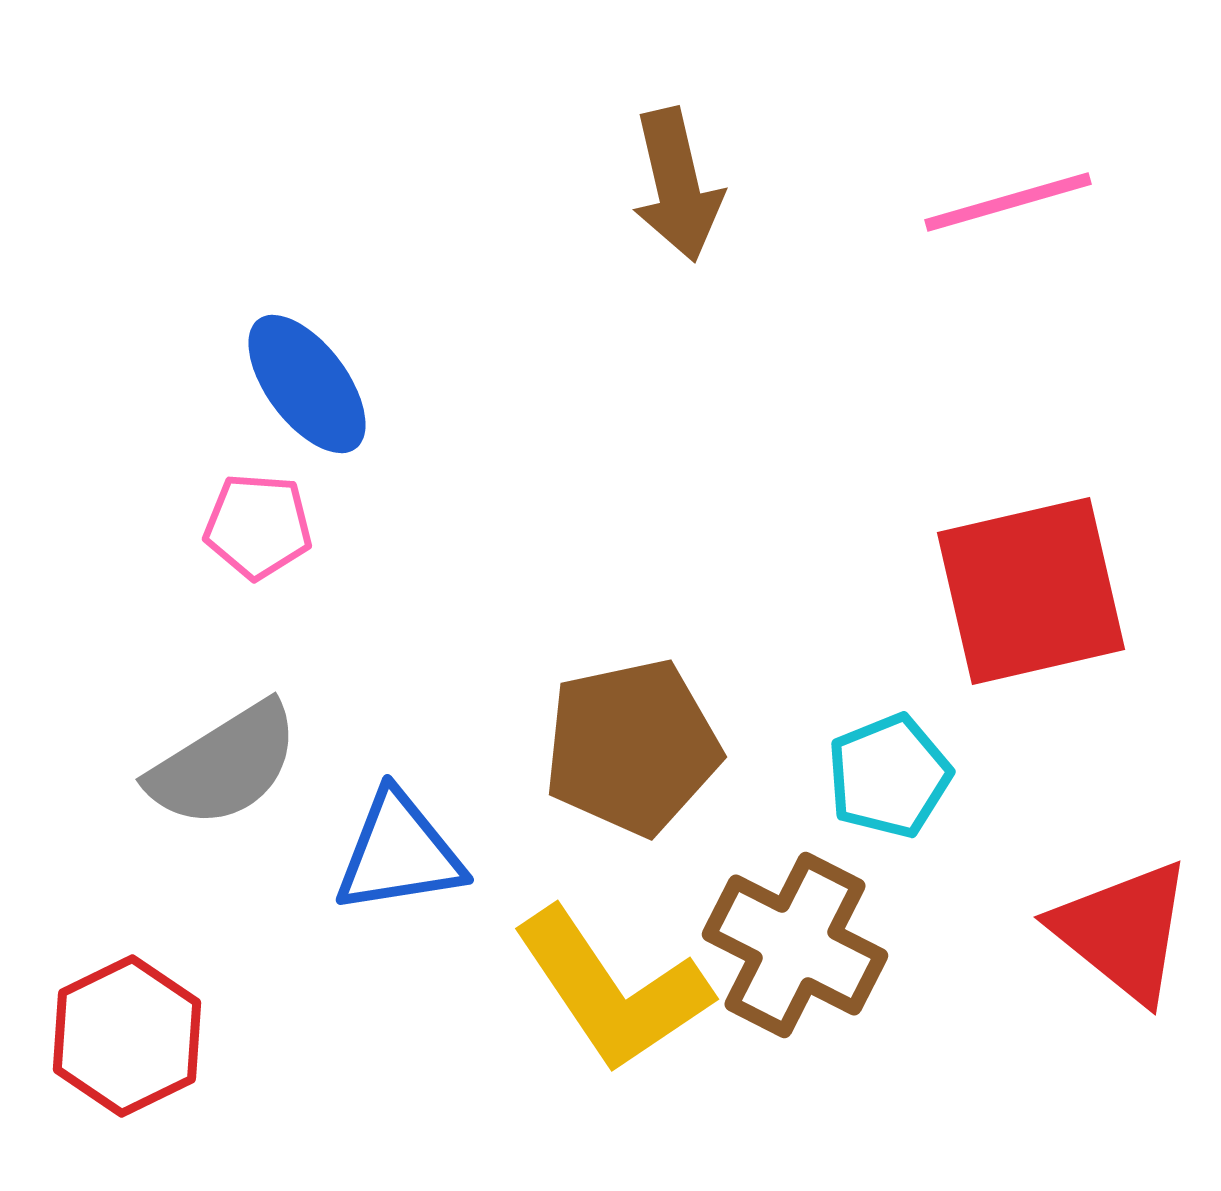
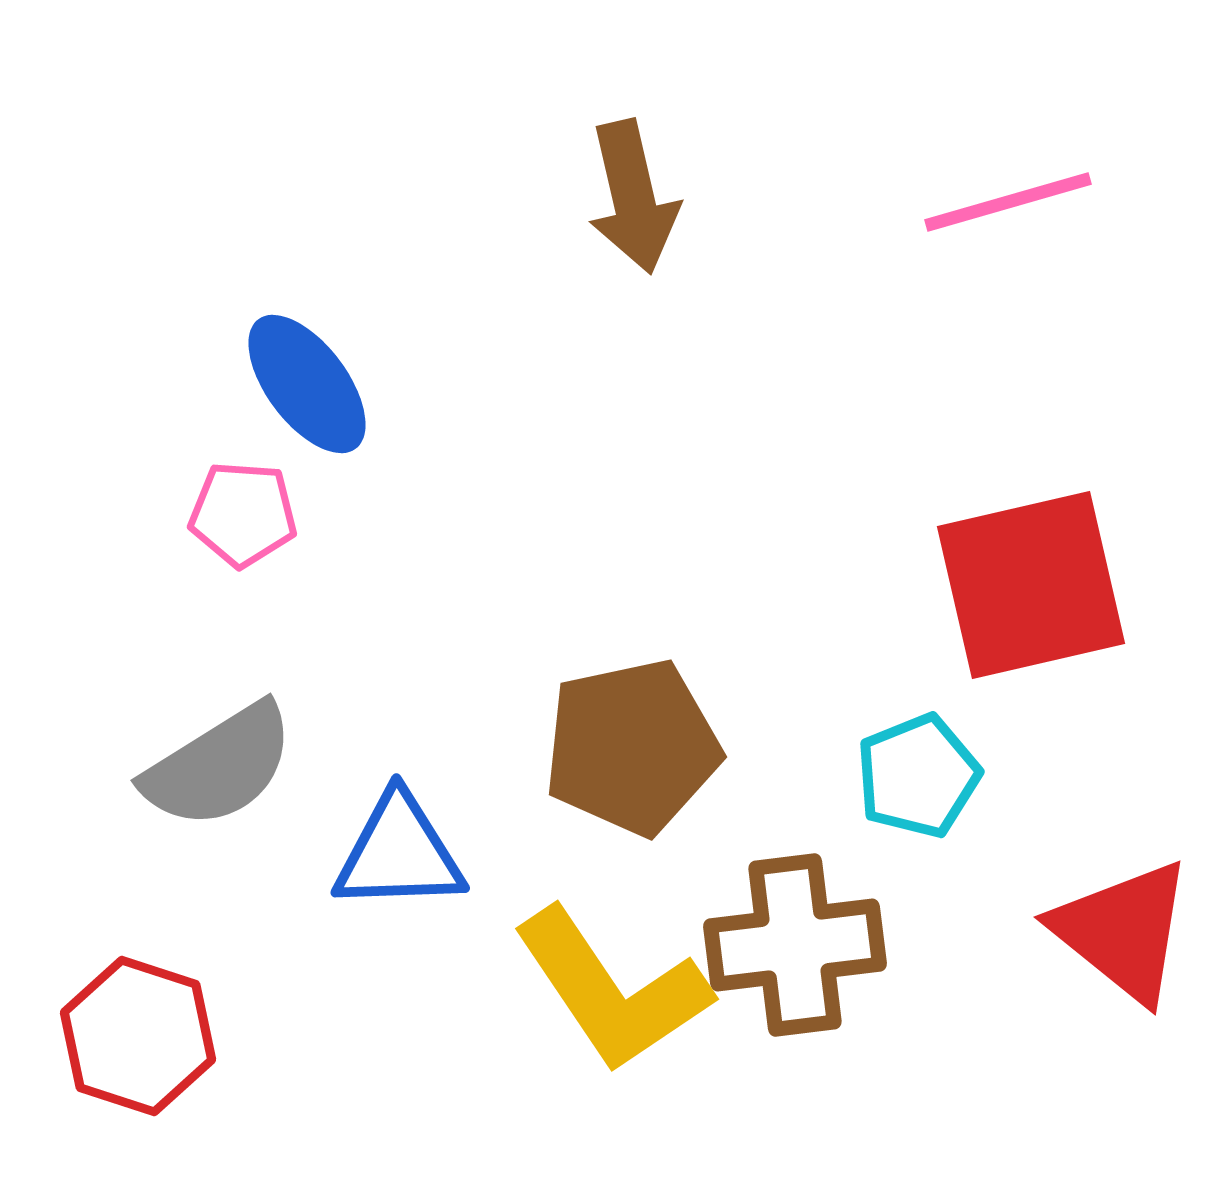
brown arrow: moved 44 px left, 12 px down
pink pentagon: moved 15 px left, 12 px up
red square: moved 6 px up
gray semicircle: moved 5 px left, 1 px down
cyan pentagon: moved 29 px right
blue triangle: rotated 7 degrees clockwise
brown cross: rotated 34 degrees counterclockwise
red hexagon: moved 11 px right; rotated 16 degrees counterclockwise
